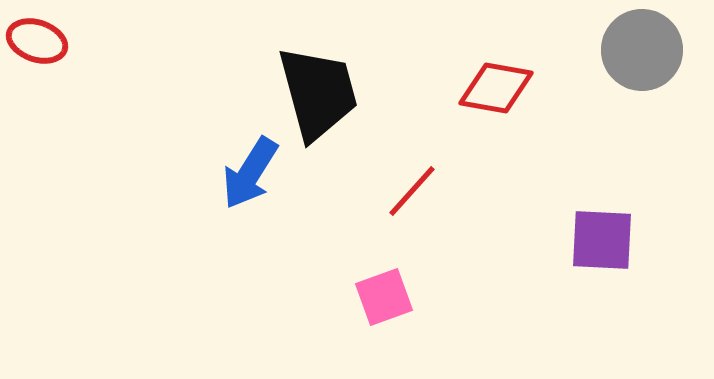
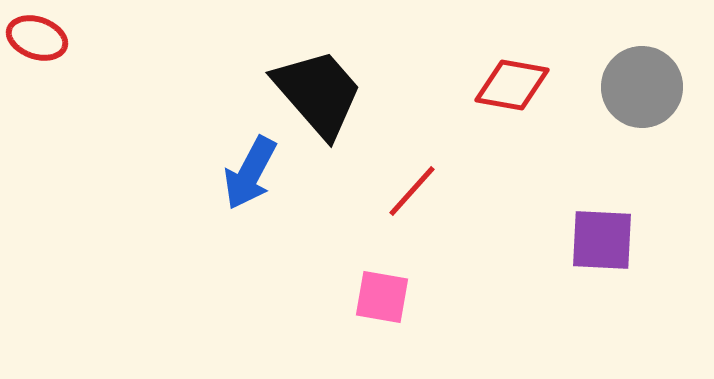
red ellipse: moved 3 px up
gray circle: moved 37 px down
red diamond: moved 16 px right, 3 px up
black trapezoid: rotated 26 degrees counterclockwise
blue arrow: rotated 4 degrees counterclockwise
pink square: moved 2 px left; rotated 30 degrees clockwise
